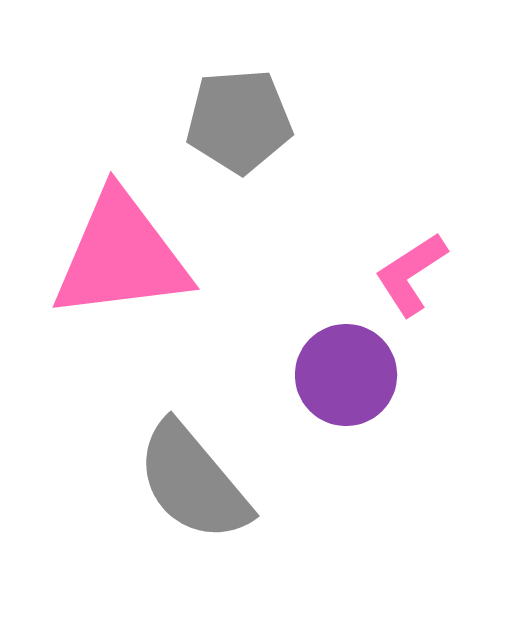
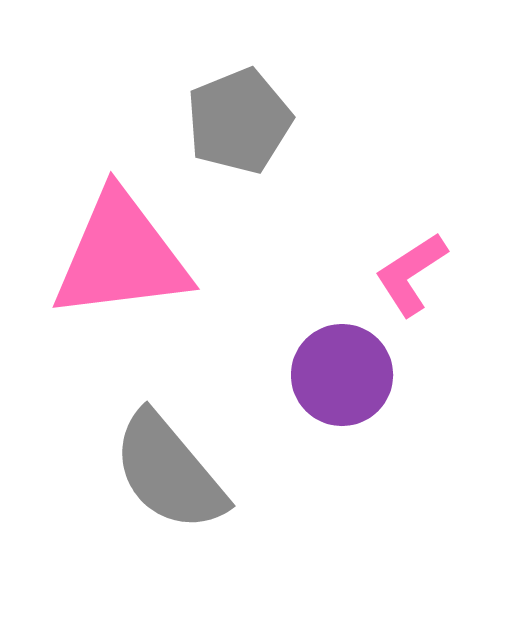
gray pentagon: rotated 18 degrees counterclockwise
purple circle: moved 4 px left
gray semicircle: moved 24 px left, 10 px up
